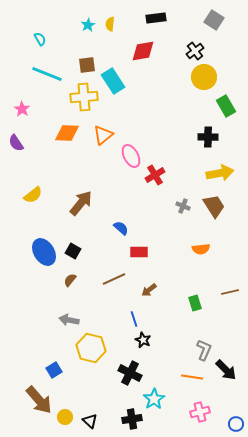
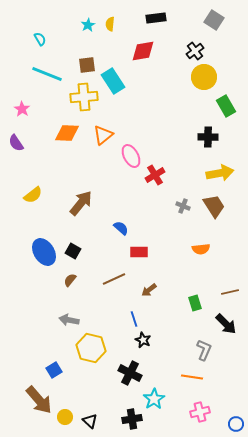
black arrow at (226, 370): moved 46 px up
